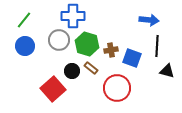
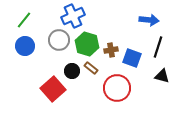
blue cross: rotated 25 degrees counterclockwise
black line: moved 1 px right, 1 px down; rotated 15 degrees clockwise
black triangle: moved 5 px left, 5 px down
